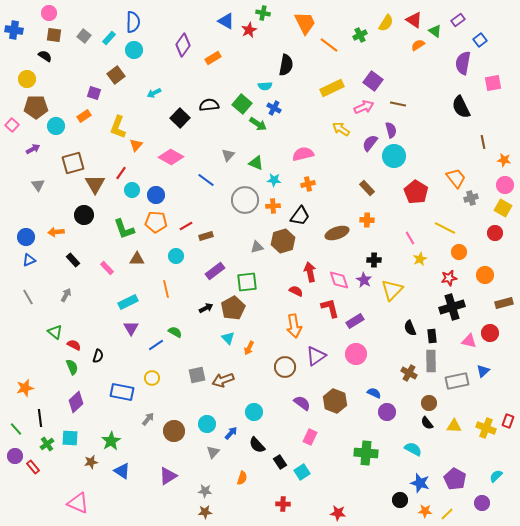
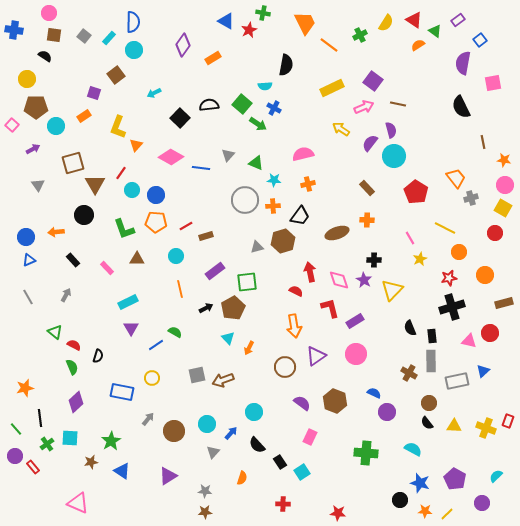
blue line at (206, 180): moved 5 px left, 12 px up; rotated 30 degrees counterclockwise
orange line at (166, 289): moved 14 px right
